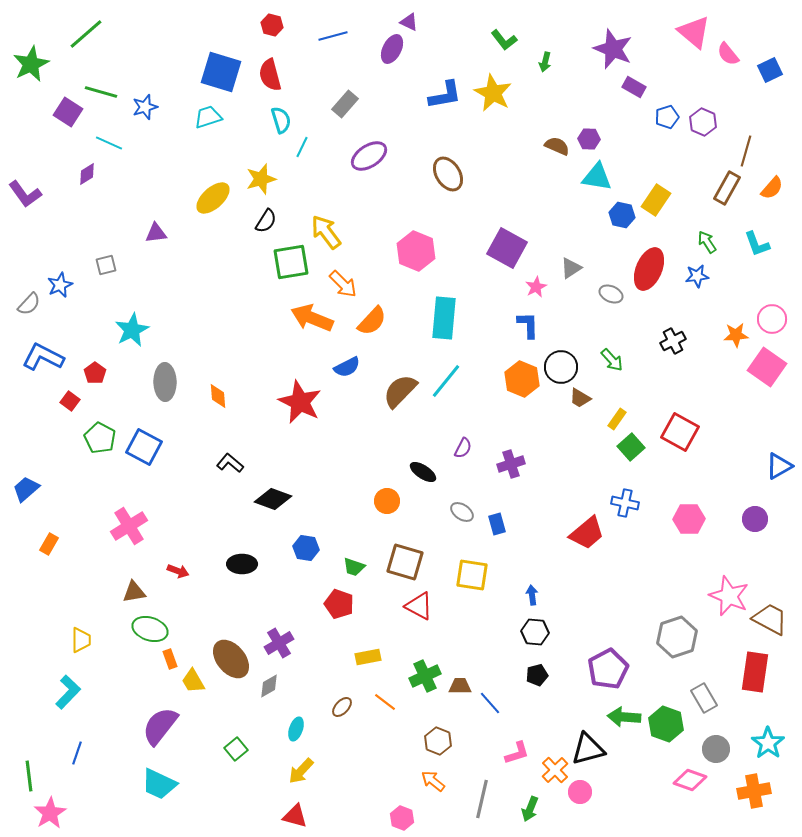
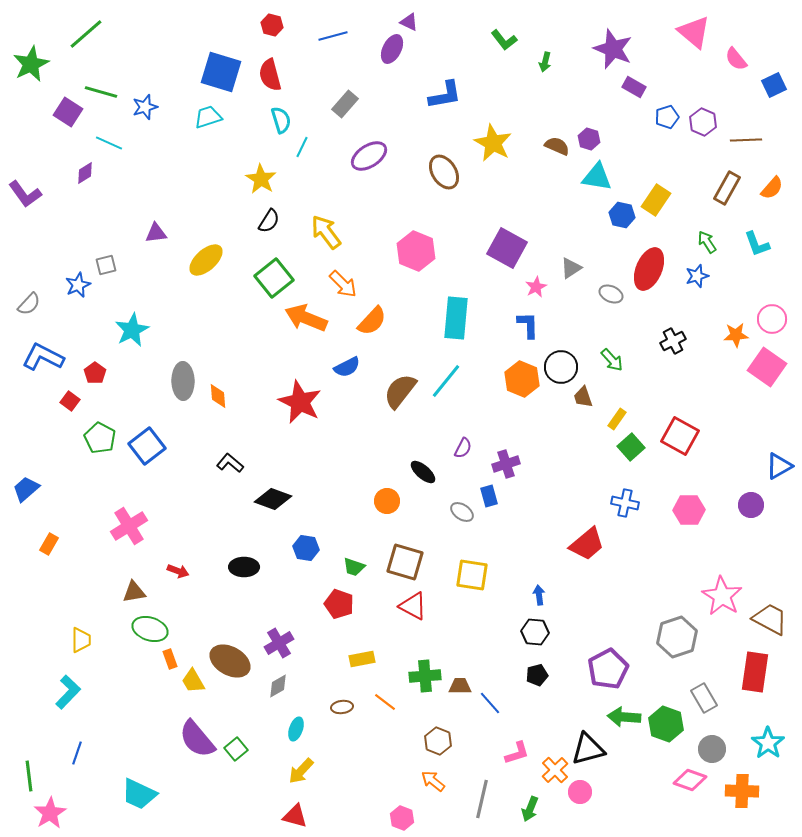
pink semicircle at (728, 54): moved 8 px right, 5 px down
blue square at (770, 70): moved 4 px right, 15 px down
yellow star at (493, 93): moved 50 px down
purple hexagon at (589, 139): rotated 15 degrees clockwise
brown line at (746, 151): moved 11 px up; rotated 72 degrees clockwise
purple diamond at (87, 174): moved 2 px left, 1 px up
brown ellipse at (448, 174): moved 4 px left, 2 px up
yellow star at (261, 179): rotated 24 degrees counterclockwise
yellow ellipse at (213, 198): moved 7 px left, 62 px down
black semicircle at (266, 221): moved 3 px right
green square at (291, 262): moved 17 px left, 16 px down; rotated 30 degrees counterclockwise
blue star at (697, 276): rotated 10 degrees counterclockwise
blue star at (60, 285): moved 18 px right
orange arrow at (312, 318): moved 6 px left
cyan rectangle at (444, 318): moved 12 px right
gray ellipse at (165, 382): moved 18 px right, 1 px up
brown semicircle at (400, 391): rotated 6 degrees counterclockwise
brown trapezoid at (580, 398): moved 3 px right, 1 px up; rotated 40 degrees clockwise
red square at (680, 432): moved 4 px down
blue square at (144, 447): moved 3 px right, 1 px up; rotated 24 degrees clockwise
purple cross at (511, 464): moved 5 px left
black ellipse at (423, 472): rotated 8 degrees clockwise
pink hexagon at (689, 519): moved 9 px up
purple circle at (755, 519): moved 4 px left, 14 px up
blue rectangle at (497, 524): moved 8 px left, 28 px up
red trapezoid at (587, 533): moved 11 px down
black ellipse at (242, 564): moved 2 px right, 3 px down
blue arrow at (532, 595): moved 7 px right
pink star at (729, 596): moved 7 px left; rotated 9 degrees clockwise
red triangle at (419, 606): moved 6 px left
yellow rectangle at (368, 657): moved 6 px left, 2 px down
brown ellipse at (231, 659): moved 1 px left, 2 px down; rotated 21 degrees counterclockwise
green cross at (425, 676): rotated 20 degrees clockwise
gray diamond at (269, 686): moved 9 px right
brown ellipse at (342, 707): rotated 40 degrees clockwise
purple semicircle at (160, 726): moved 37 px right, 13 px down; rotated 78 degrees counterclockwise
gray circle at (716, 749): moved 4 px left
cyan trapezoid at (159, 784): moved 20 px left, 10 px down
orange cross at (754, 791): moved 12 px left; rotated 12 degrees clockwise
